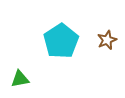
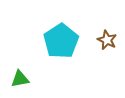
brown star: rotated 24 degrees counterclockwise
